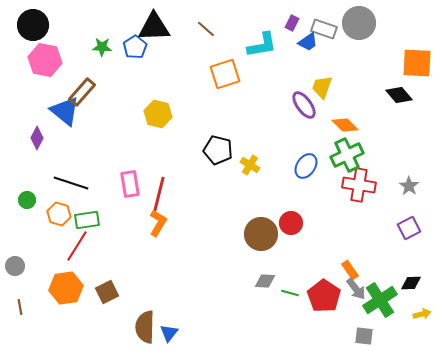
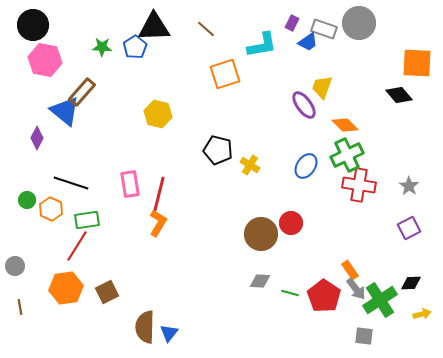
orange hexagon at (59, 214): moved 8 px left, 5 px up; rotated 10 degrees clockwise
gray diamond at (265, 281): moved 5 px left
